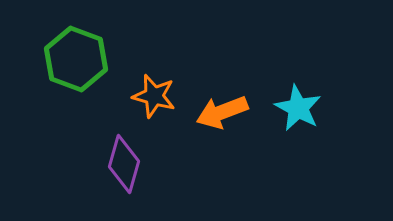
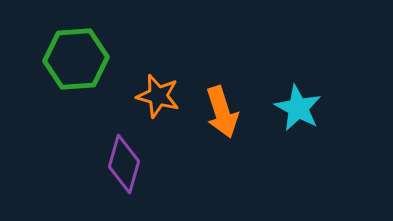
green hexagon: rotated 24 degrees counterclockwise
orange star: moved 4 px right
orange arrow: rotated 87 degrees counterclockwise
